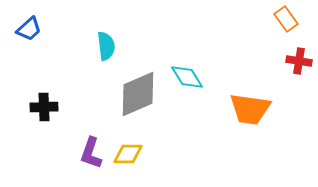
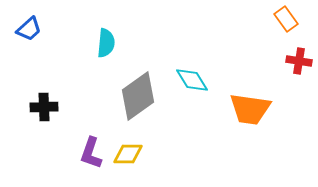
cyan semicircle: moved 3 px up; rotated 12 degrees clockwise
cyan diamond: moved 5 px right, 3 px down
gray diamond: moved 2 px down; rotated 12 degrees counterclockwise
